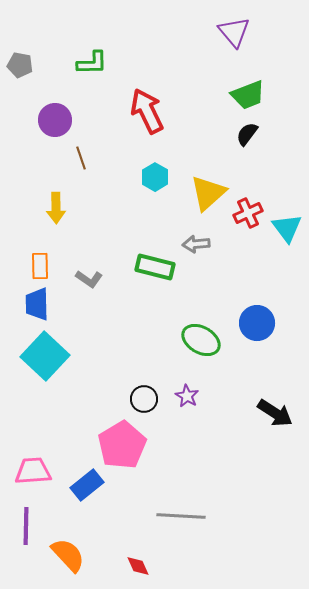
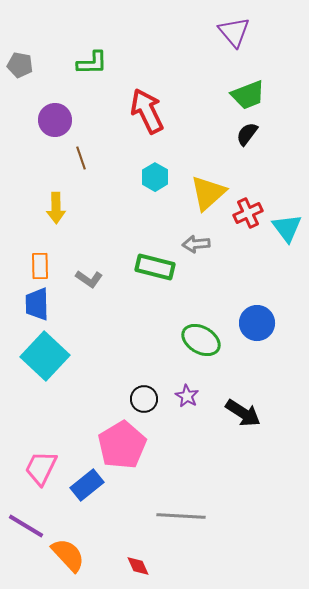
black arrow: moved 32 px left
pink trapezoid: moved 8 px right, 3 px up; rotated 60 degrees counterclockwise
purple line: rotated 60 degrees counterclockwise
